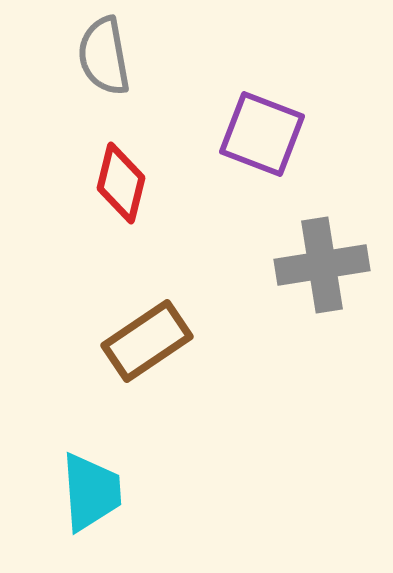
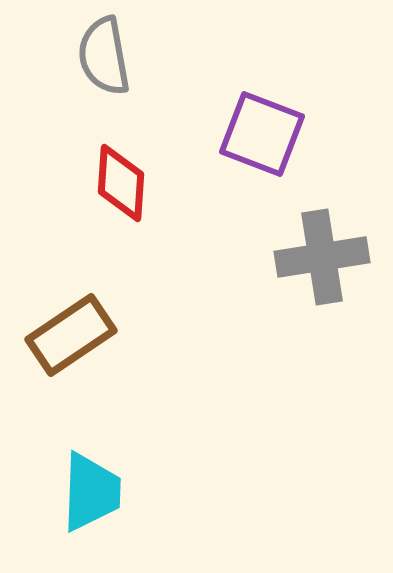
red diamond: rotated 10 degrees counterclockwise
gray cross: moved 8 px up
brown rectangle: moved 76 px left, 6 px up
cyan trapezoid: rotated 6 degrees clockwise
